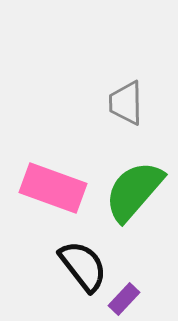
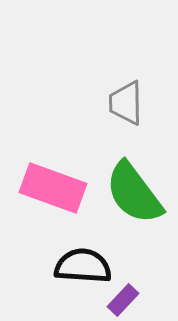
green semicircle: moved 2 px down; rotated 78 degrees counterclockwise
black semicircle: rotated 48 degrees counterclockwise
purple rectangle: moved 1 px left, 1 px down
